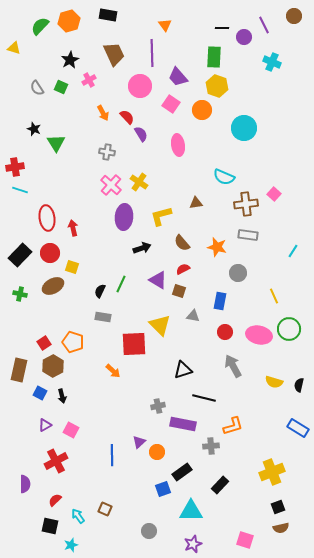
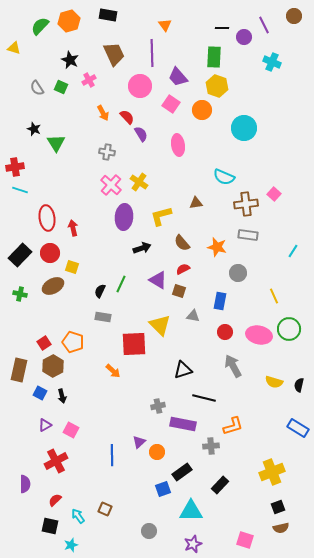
black star at (70, 60): rotated 18 degrees counterclockwise
